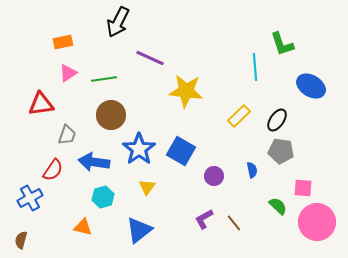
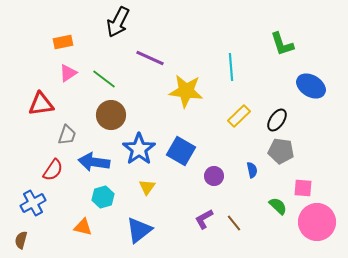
cyan line: moved 24 px left
green line: rotated 45 degrees clockwise
blue cross: moved 3 px right, 5 px down
